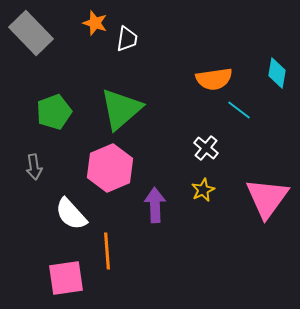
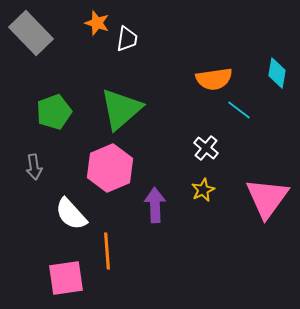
orange star: moved 2 px right
